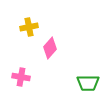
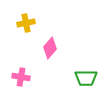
yellow cross: moved 3 px left, 4 px up
green trapezoid: moved 2 px left, 5 px up
